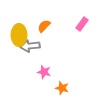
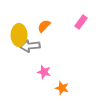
pink rectangle: moved 1 px left, 2 px up
